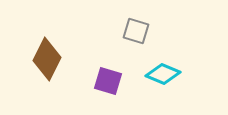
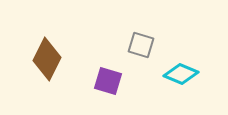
gray square: moved 5 px right, 14 px down
cyan diamond: moved 18 px right
